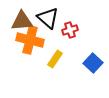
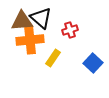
black triangle: moved 7 px left
orange cross: rotated 20 degrees counterclockwise
yellow rectangle: moved 2 px left, 1 px up
